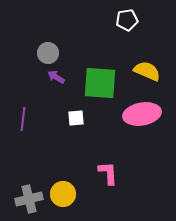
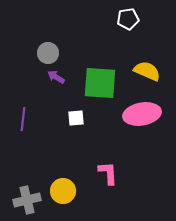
white pentagon: moved 1 px right, 1 px up
yellow circle: moved 3 px up
gray cross: moved 2 px left, 1 px down
